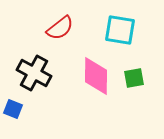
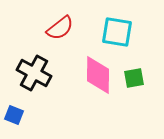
cyan square: moved 3 px left, 2 px down
pink diamond: moved 2 px right, 1 px up
blue square: moved 1 px right, 6 px down
